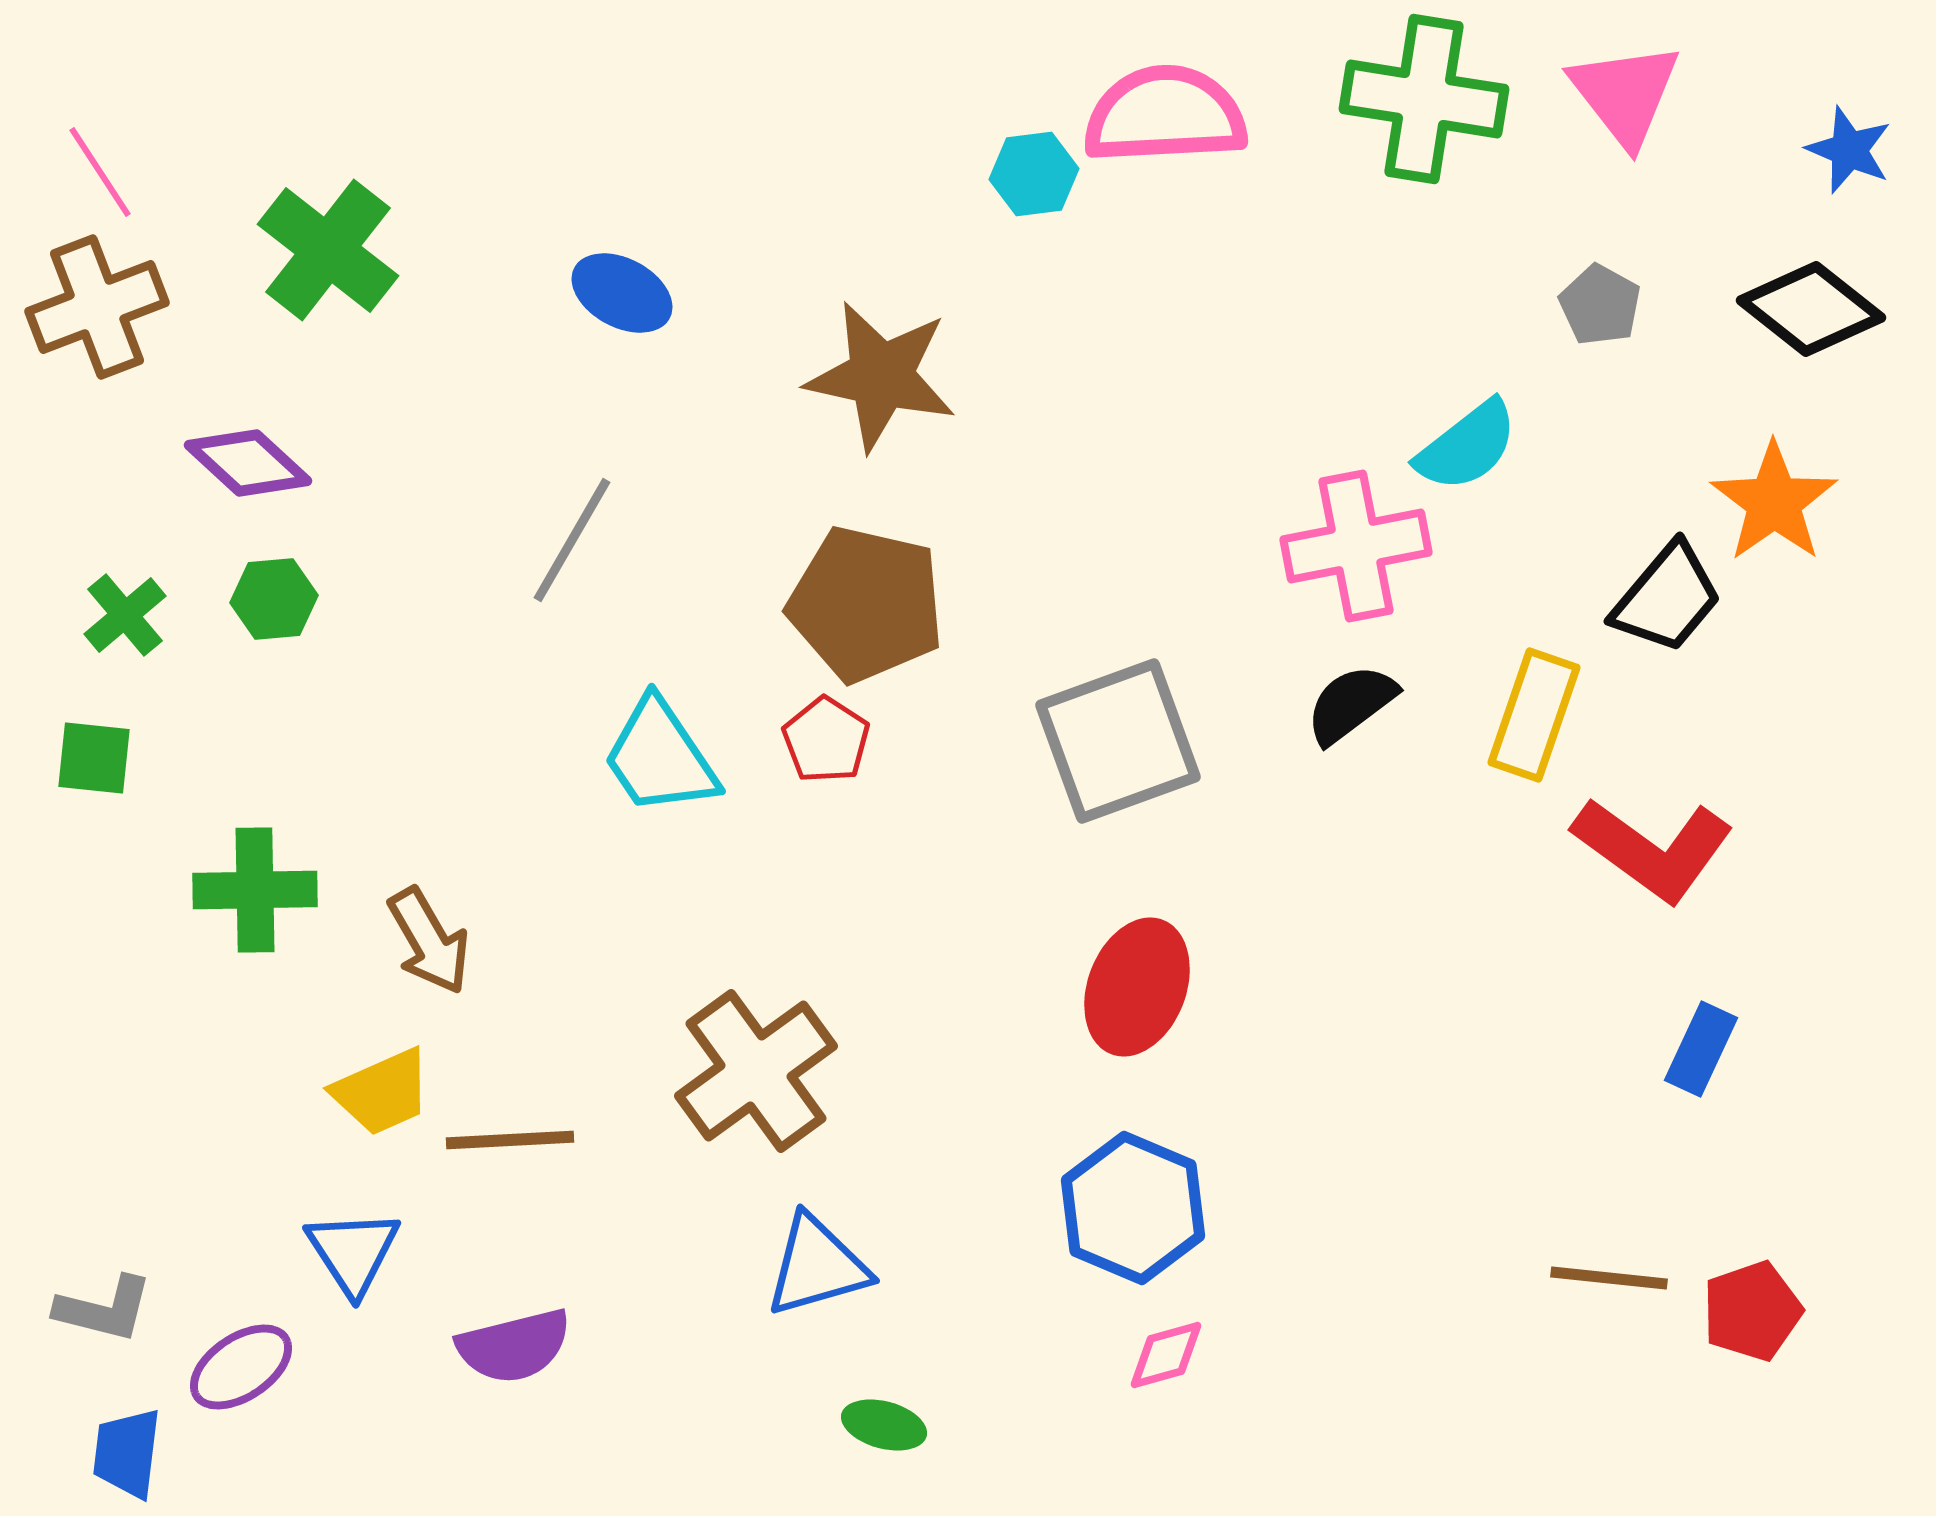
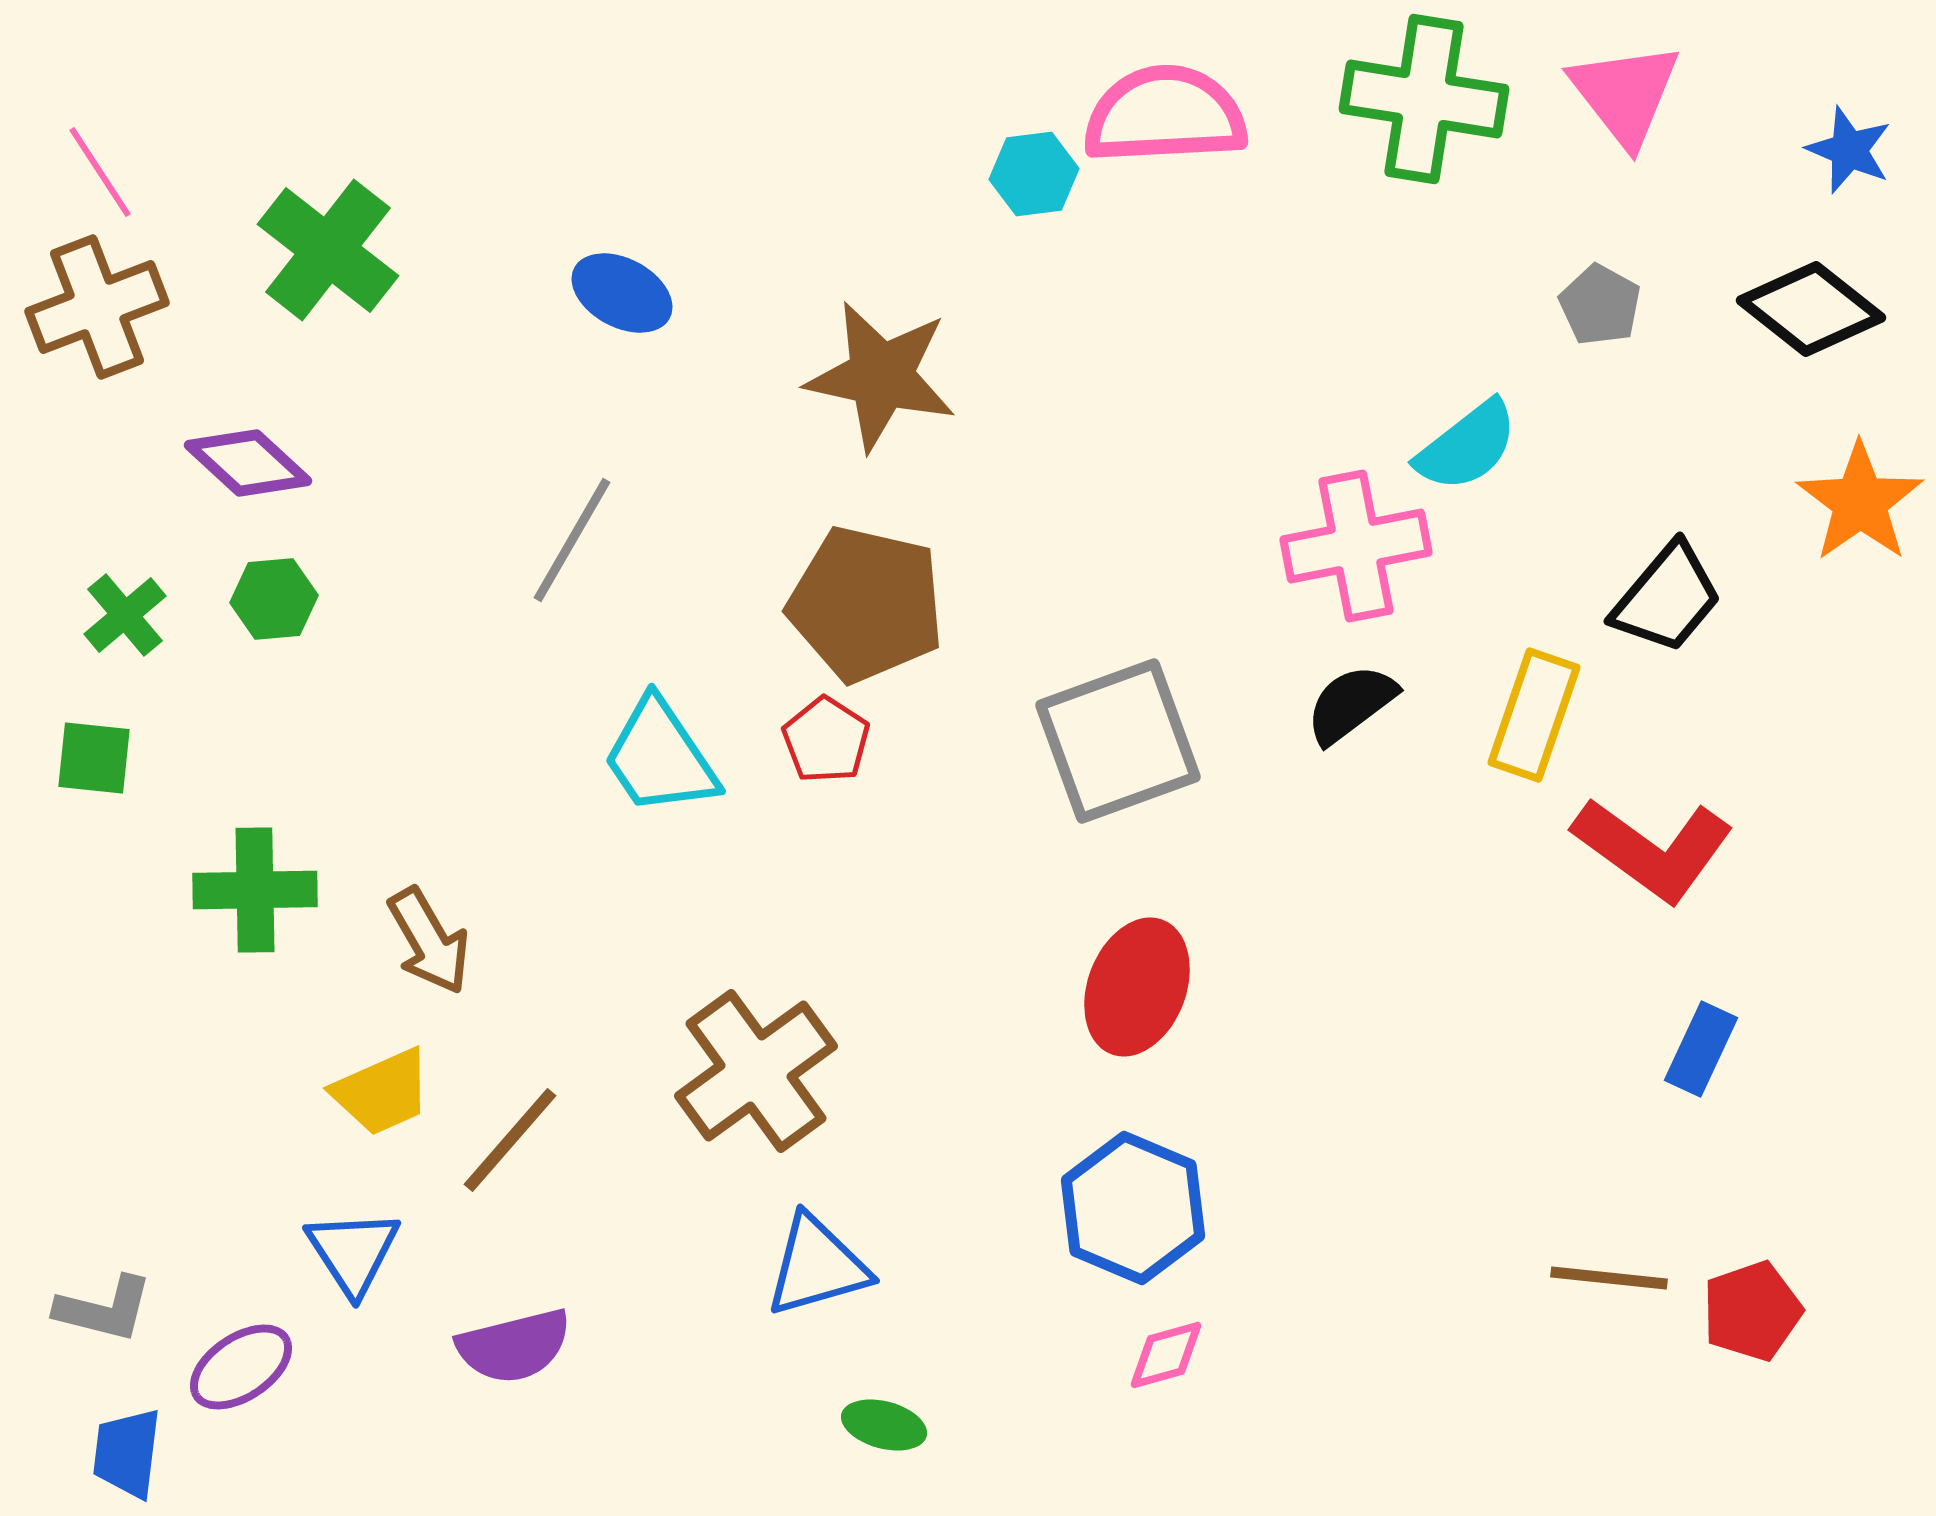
orange star at (1774, 502): moved 86 px right
brown line at (510, 1140): rotated 46 degrees counterclockwise
